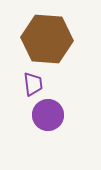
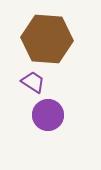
purple trapezoid: moved 2 px up; rotated 50 degrees counterclockwise
